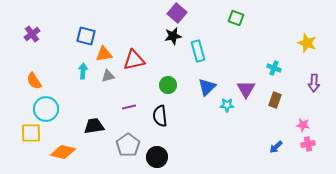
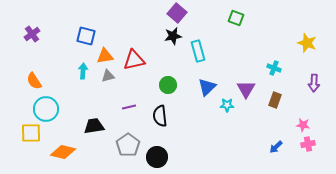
orange triangle: moved 1 px right, 2 px down
